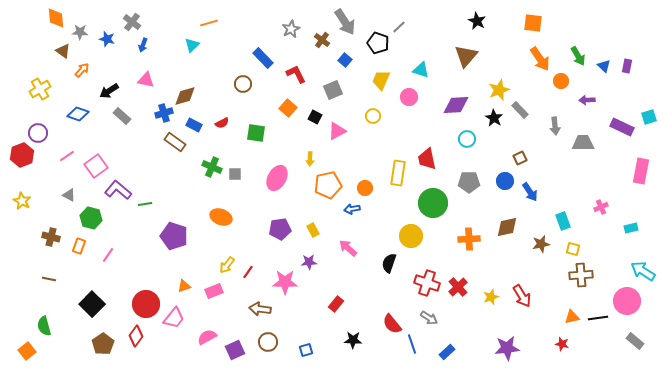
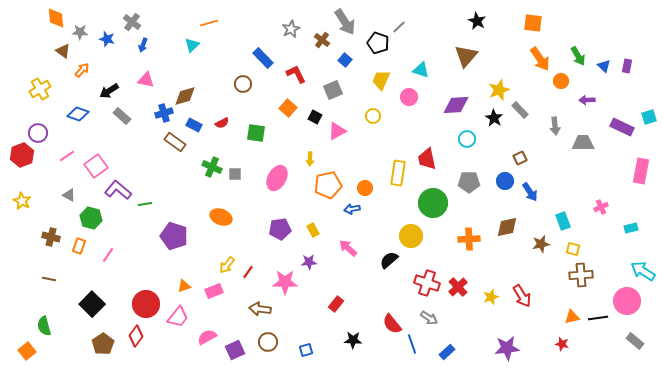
black semicircle at (389, 263): moved 3 px up; rotated 30 degrees clockwise
pink trapezoid at (174, 318): moved 4 px right, 1 px up
